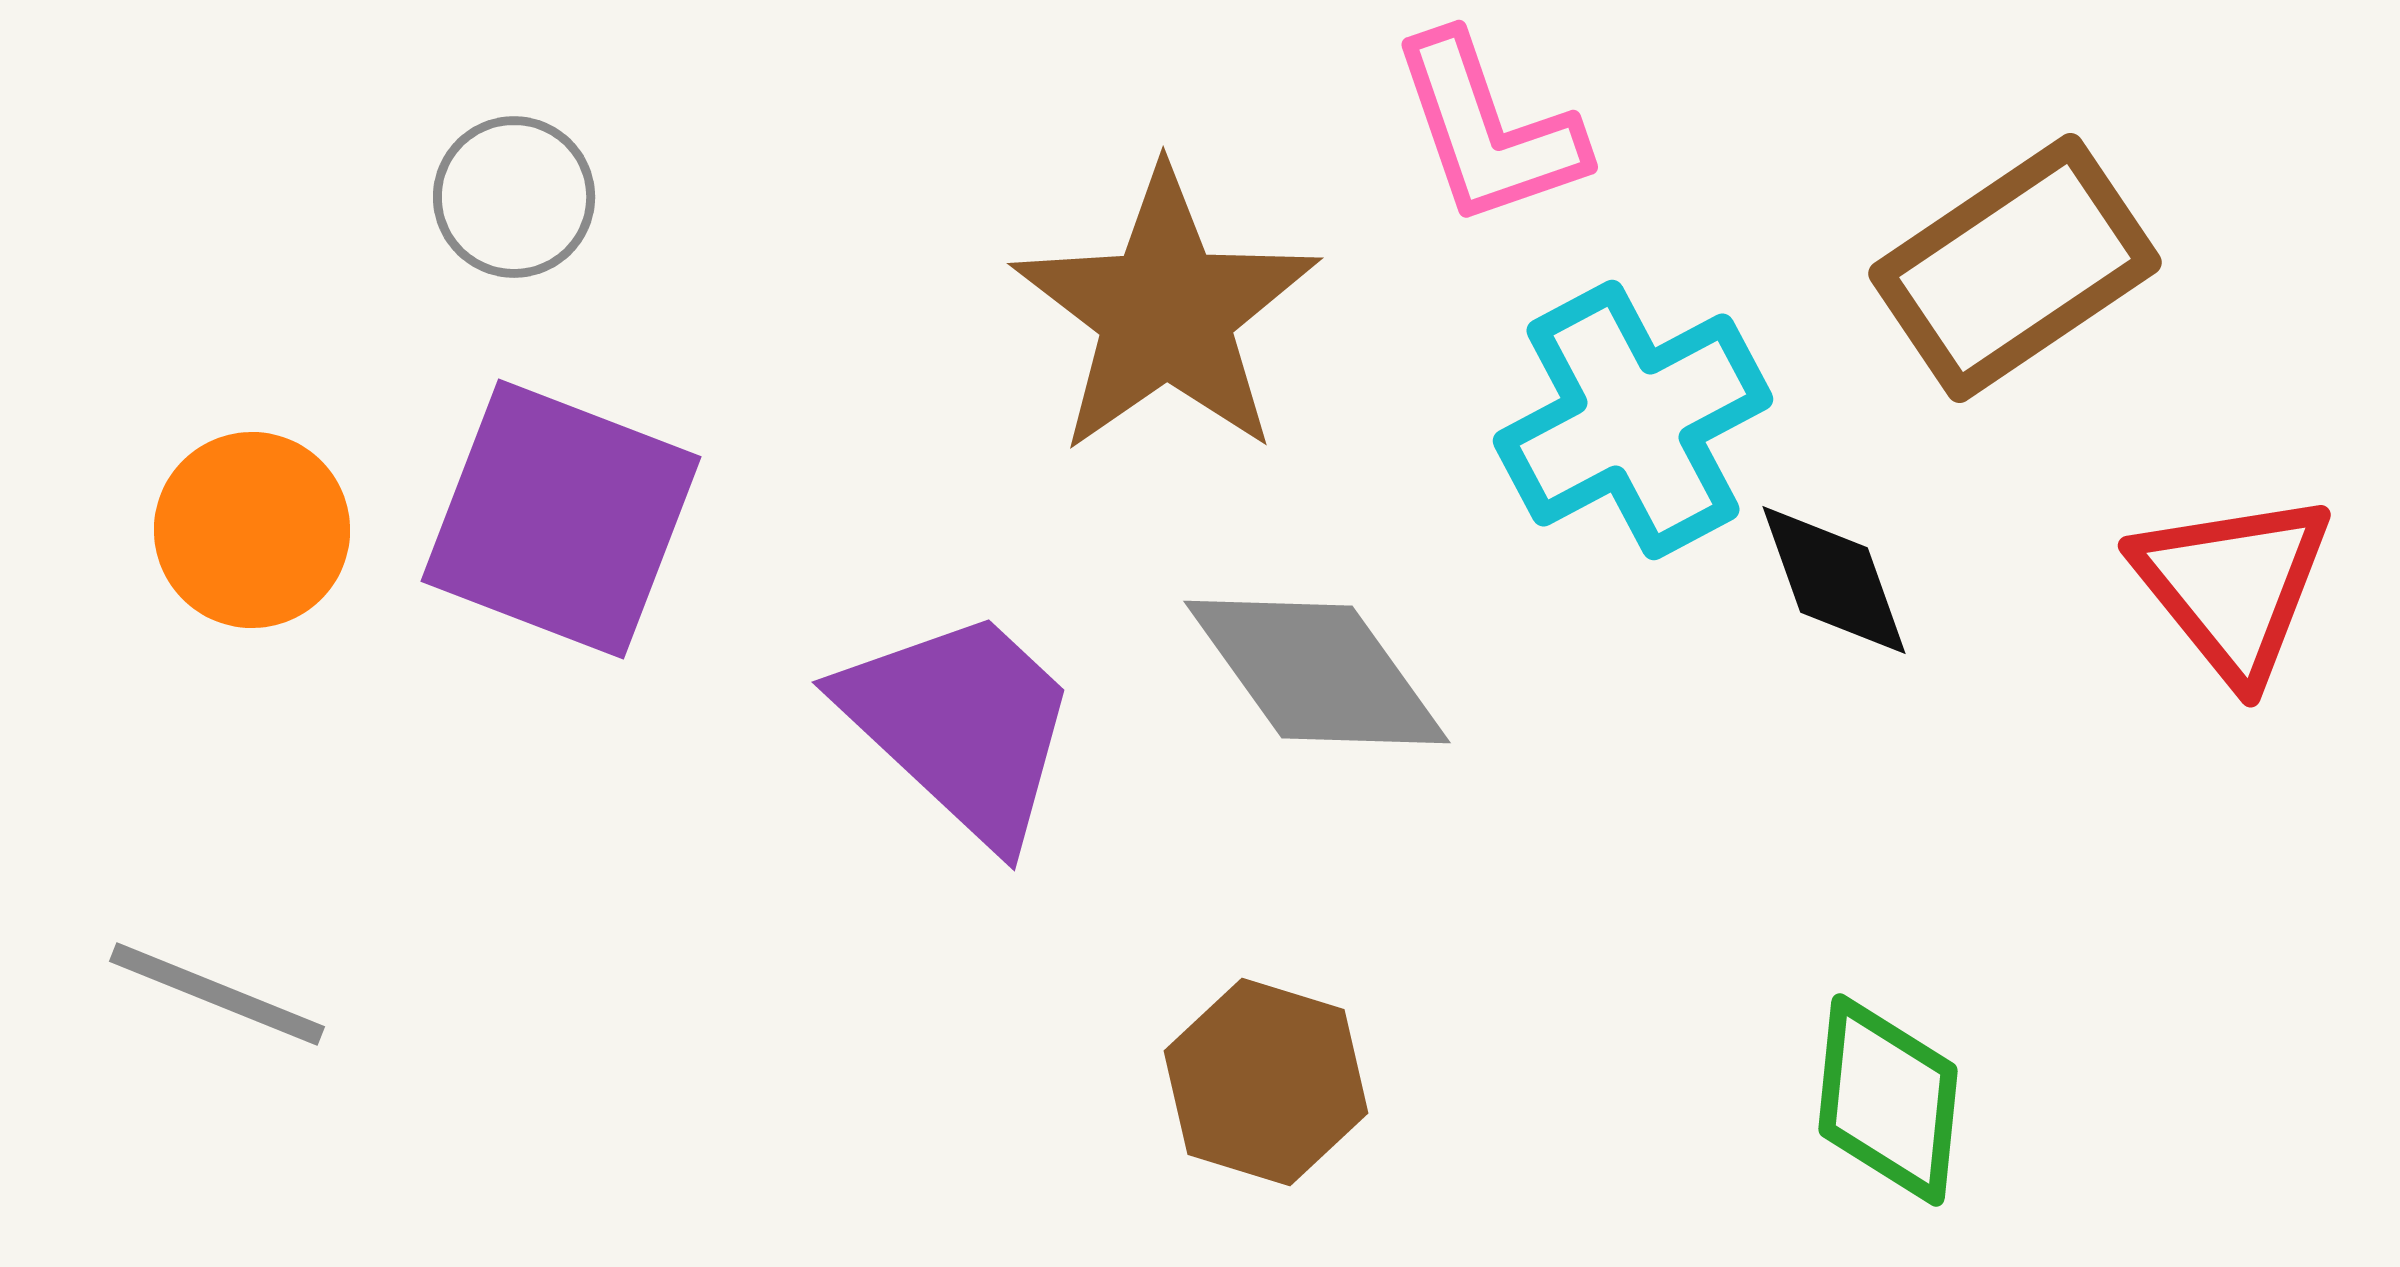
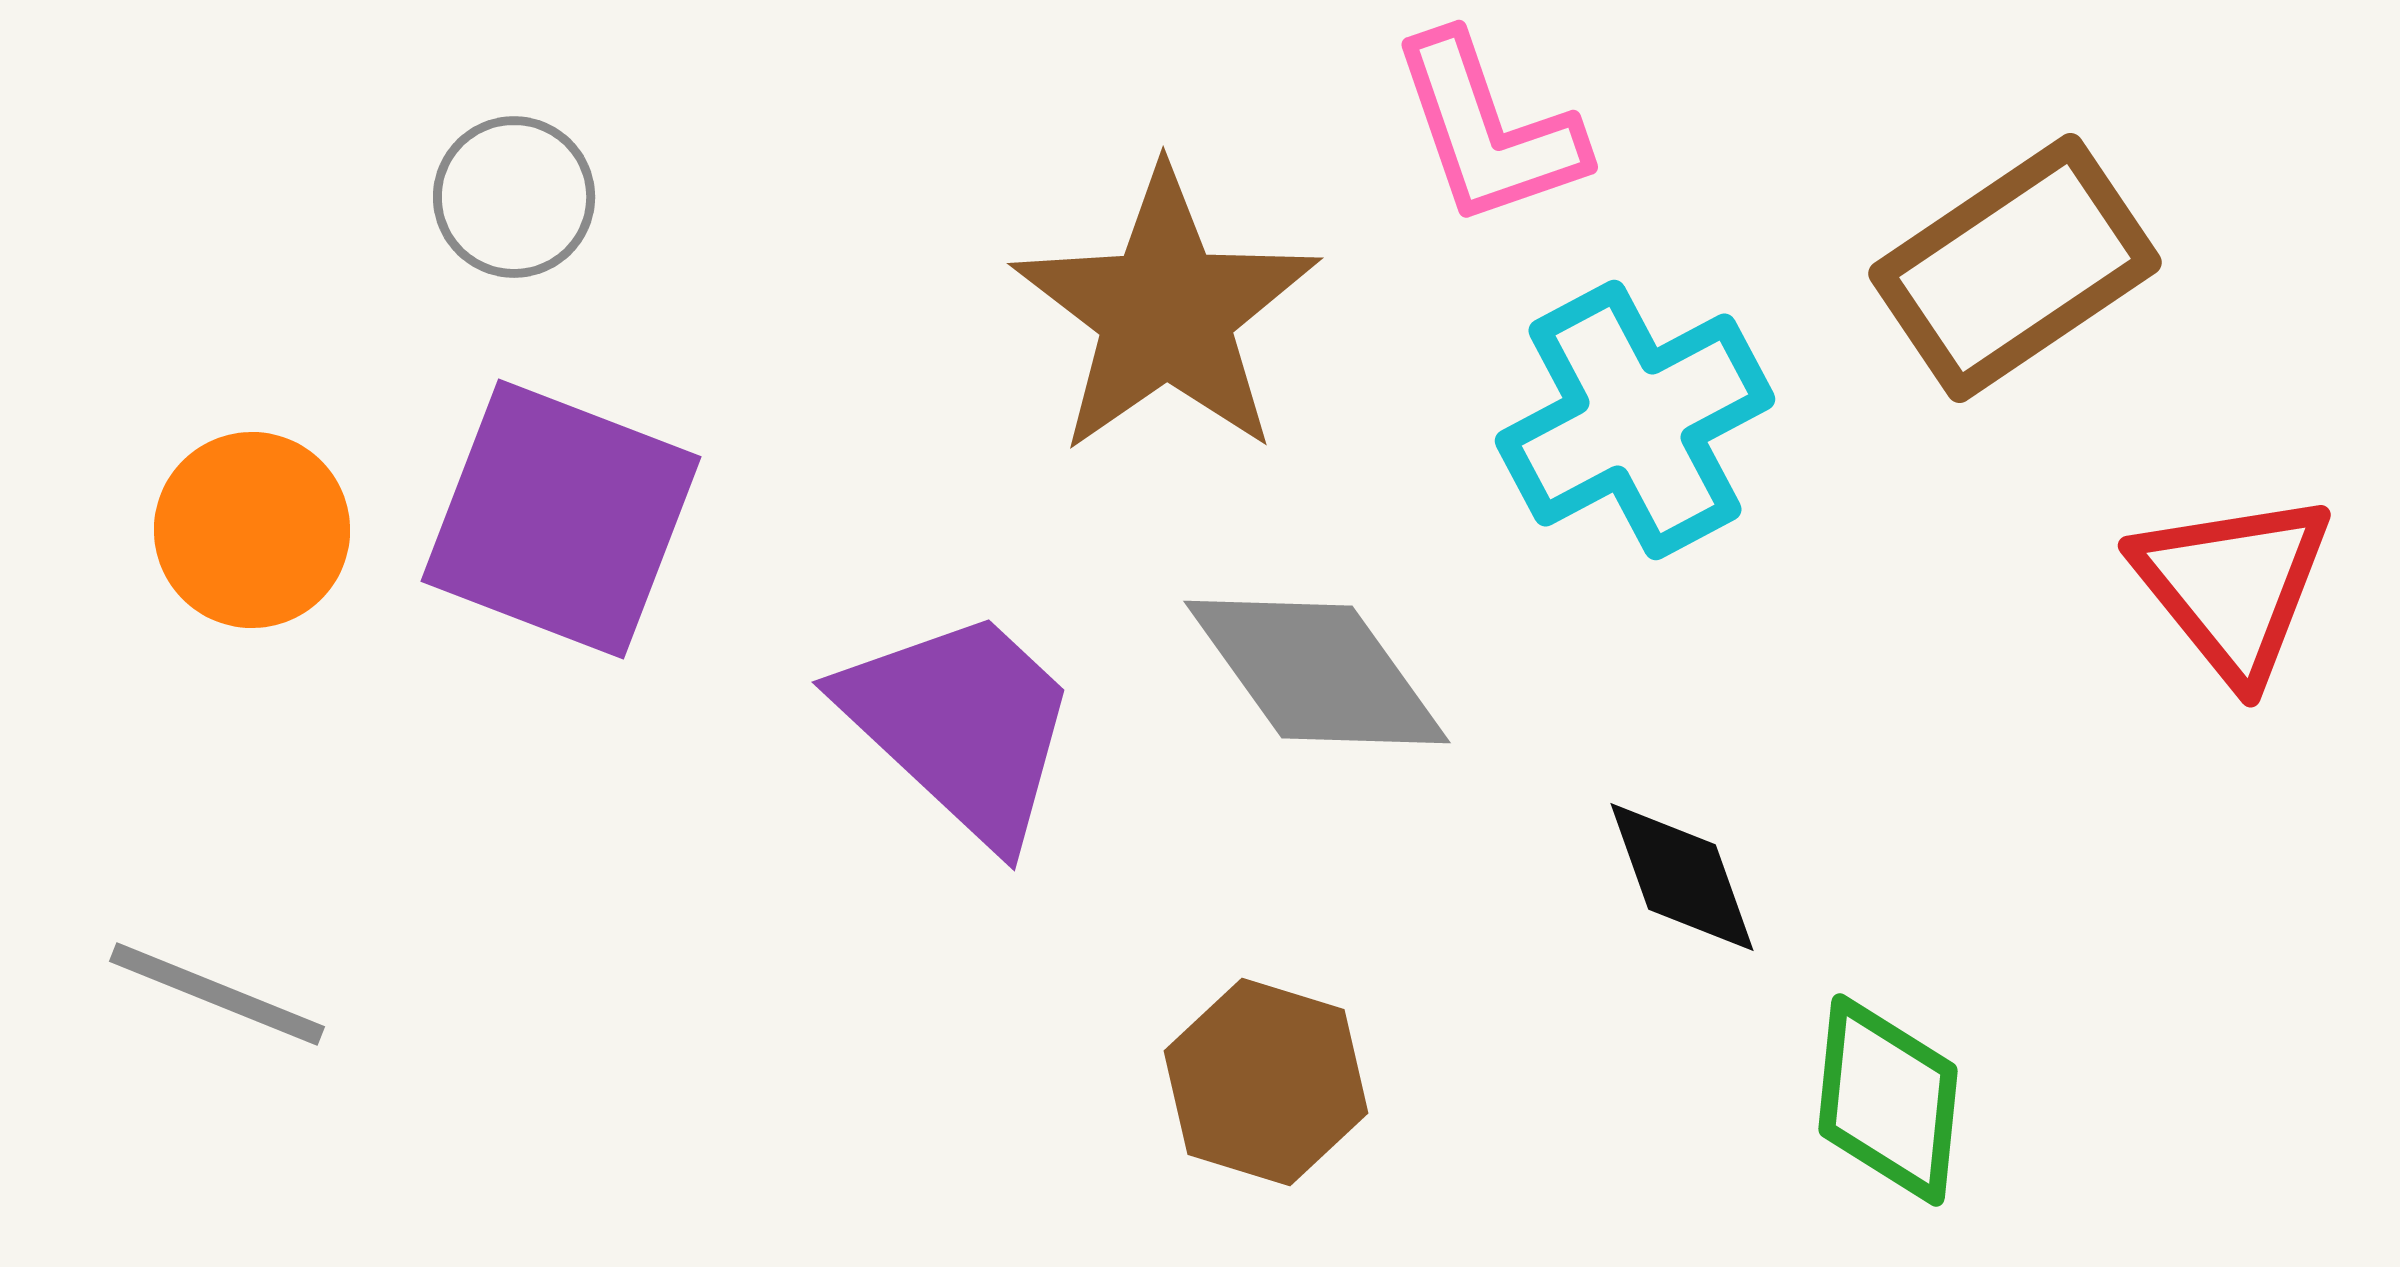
cyan cross: moved 2 px right
black diamond: moved 152 px left, 297 px down
